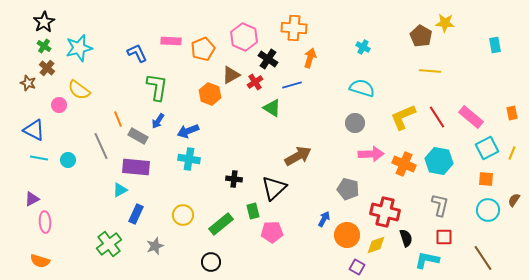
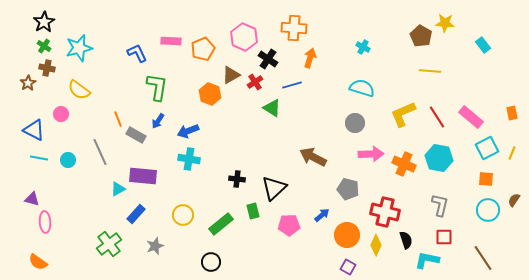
cyan rectangle at (495, 45): moved 12 px left; rotated 28 degrees counterclockwise
brown cross at (47, 68): rotated 28 degrees counterclockwise
brown star at (28, 83): rotated 21 degrees clockwise
pink circle at (59, 105): moved 2 px right, 9 px down
yellow L-shape at (403, 117): moved 3 px up
gray rectangle at (138, 136): moved 2 px left, 1 px up
gray line at (101, 146): moved 1 px left, 6 px down
brown arrow at (298, 156): moved 15 px right, 1 px down; rotated 124 degrees counterclockwise
cyan hexagon at (439, 161): moved 3 px up
purple rectangle at (136, 167): moved 7 px right, 9 px down
black cross at (234, 179): moved 3 px right
cyan triangle at (120, 190): moved 2 px left, 1 px up
purple triangle at (32, 199): rotated 42 degrees clockwise
blue rectangle at (136, 214): rotated 18 degrees clockwise
blue arrow at (324, 219): moved 2 px left, 4 px up; rotated 21 degrees clockwise
pink pentagon at (272, 232): moved 17 px right, 7 px up
black semicircle at (406, 238): moved 2 px down
yellow diamond at (376, 245): rotated 45 degrees counterclockwise
orange semicircle at (40, 261): moved 2 px left, 1 px down; rotated 18 degrees clockwise
purple square at (357, 267): moved 9 px left
